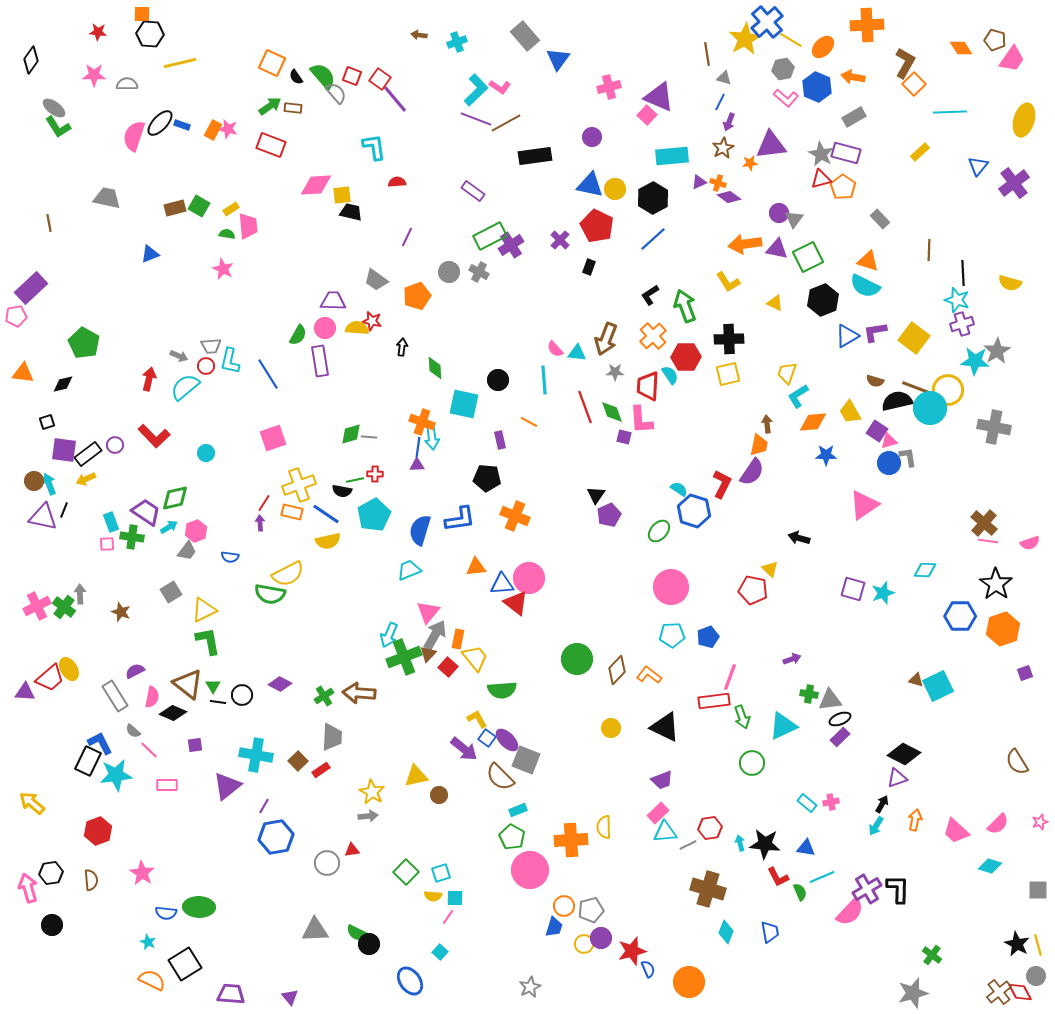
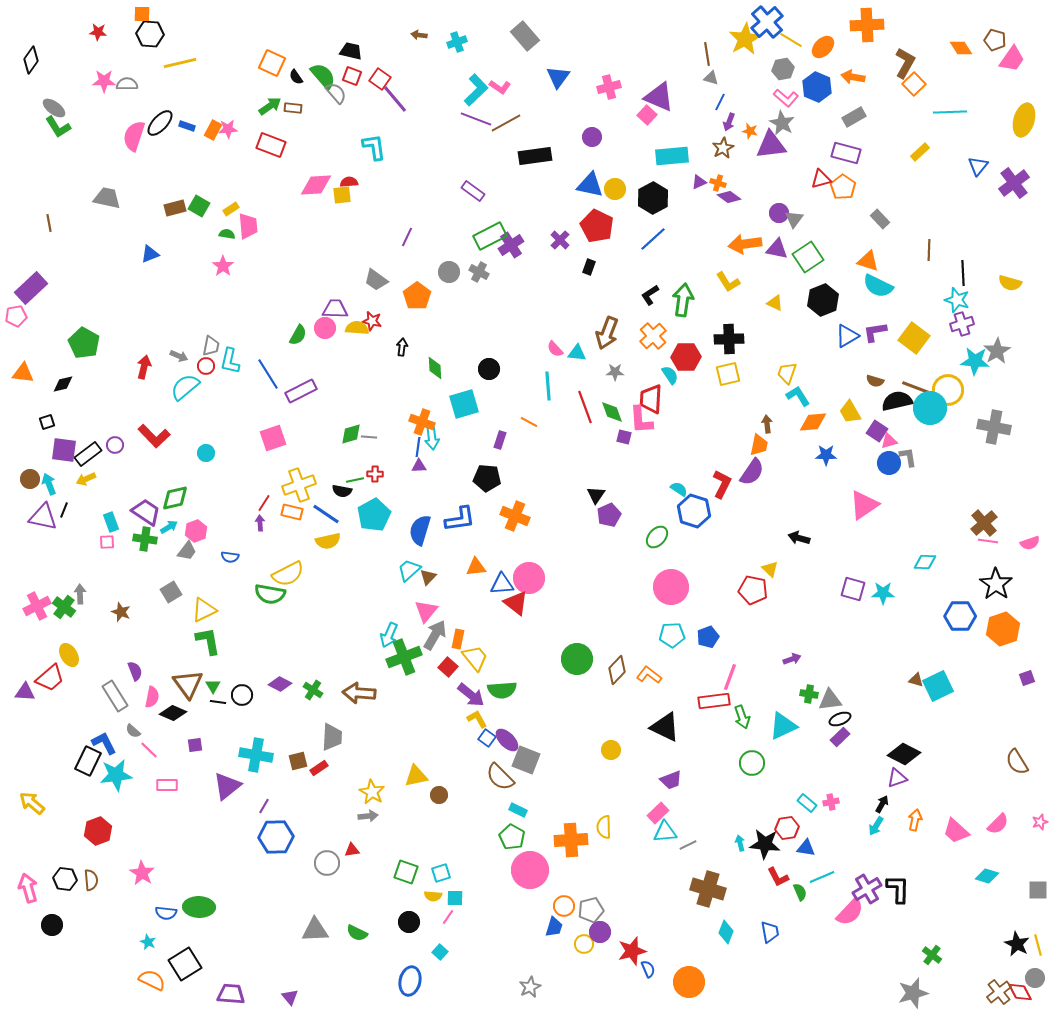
blue triangle at (558, 59): moved 18 px down
pink star at (94, 75): moved 10 px right, 6 px down
gray triangle at (724, 78): moved 13 px left
blue rectangle at (182, 125): moved 5 px right, 1 px down
pink star at (228, 129): rotated 18 degrees counterclockwise
gray star at (821, 154): moved 39 px left, 31 px up
orange star at (750, 163): moved 32 px up; rotated 21 degrees clockwise
red semicircle at (397, 182): moved 48 px left
black trapezoid at (351, 212): moved 161 px up
green square at (808, 257): rotated 8 degrees counterclockwise
pink star at (223, 269): moved 3 px up; rotated 10 degrees clockwise
cyan semicircle at (865, 286): moved 13 px right
orange pentagon at (417, 296): rotated 16 degrees counterclockwise
purple trapezoid at (333, 301): moved 2 px right, 8 px down
green arrow at (685, 306): moved 2 px left, 6 px up; rotated 28 degrees clockwise
brown arrow at (606, 339): moved 1 px right, 6 px up
gray trapezoid at (211, 346): rotated 75 degrees counterclockwise
purple rectangle at (320, 361): moved 19 px left, 30 px down; rotated 72 degrees clockwise
red arrow at (149, 379): moved 5 px left, 12 px up
black circle at (498, 380): moved 9 px left, 11 px up
cyan line at (544, 380): moved 4 px right, 6 px down
red trapezoid at (648, 386): moved 3 px right, 13 px down
cyan L-shape at (798, 396): rotated 90 degrees clockwise
cyan square at (464, 404): rotated 28 degrees counterclockwise
purple rectangle at (500, 440): rotated 30 degrees clockwise
purple triangle at (417, 465): moved 2 px right, 1 px down
brown circle at (34, 481): moved 4 px left, 2 px up
brown cross at (984, 523): rotated 8 degrees clockwise
green ellipse at (659, 531): moved 2 px left, 6 px down
green cross at (132, 537): moved 13 px right, 2 px down
pink square at (107, 544): moved 2 px up
cyan trapezoid at (409, 570): rotated 20 degrees counterclockwise
cyan diamond at (925, 570): moved 8 px up
cyan star at (883, 593): rotated 20 degrees clockwise
pink triangle at (428, 612): moved 2 px left, 1 px up
brown triangle at (428, 654): moved 77 px up
yellow ellipse at (69, 669): moved 14 px up
purple semicircle at (135, 671): rotated 96 degrees clockwise
purple square at (1025, 673): moved 2 px right, 5 px down
brown triangle at (188, 684): rotated 16 degrees clockwise
green cross at (324, 696): moved 11 px left, 6 px up; rotated 24 degrees counterclockwise
yellow circle at (611, 728): moved 22 px down
blue L-shape at (100, 743): moved 4 px right
purple arrow at (464, 749): moved 7 px right, 54 px up
brown square at (298, 761): rotated 30 degrees clockwise
red rectangle at (321, 770): moved 2 px left, 2 px up
purple trapezoid at (662, 780): moved 9 px right
cyan rectangle at (518, 810): rotated 48 degrees clockwise
red hexagon at (710, 828): moved 77 px right
blue hexagon at (276, 837): rotated 8 degrees clockwise
cyan diamond at (990, 866): moved 3 px left, 10 px down
green square at (406, 872): rotated 25 degrees counterclockwise
black hexagon at (51, 873): moved 14 px right, 6 px down; rotated 15 degrees clockwise
purple circle at (601, 938): moved 1 px left, 6 px up
black circle at (369, 944): moved 40 px right, 22 px up
gray circle at (1036, 976): moved 1 px left, 2 px down
blue ellipse at (410, 981): rotated 48 degrees clockwise
